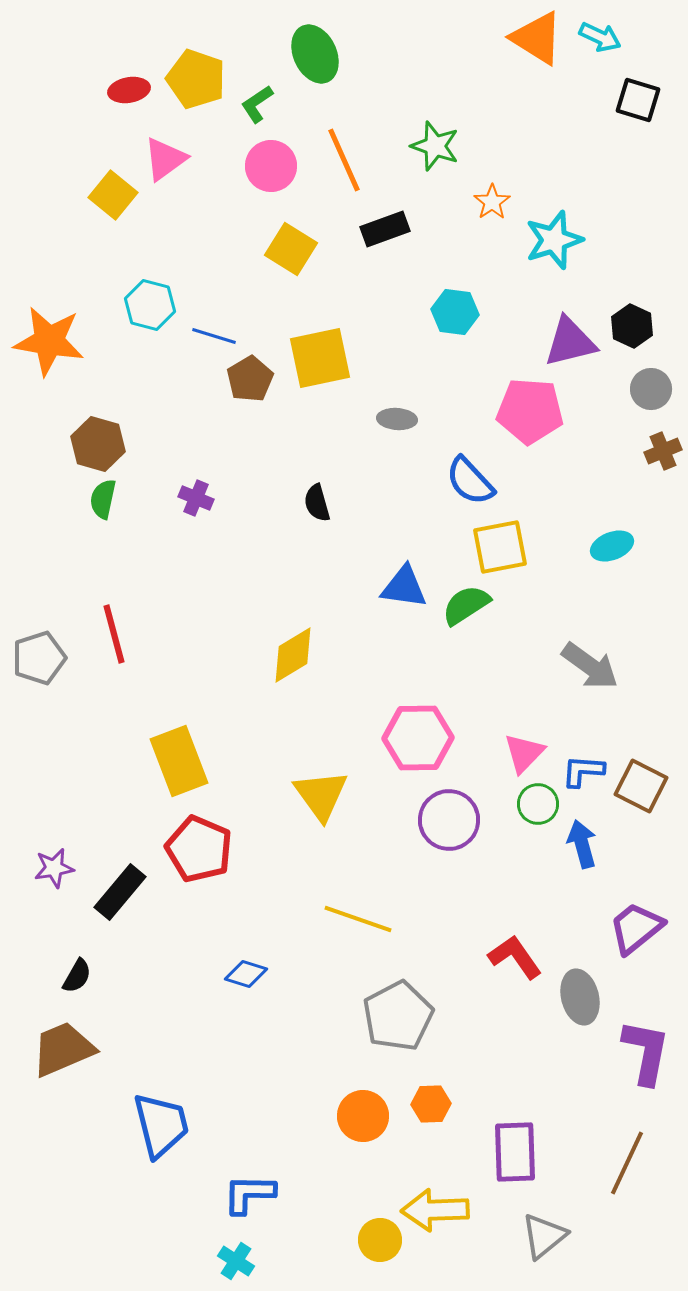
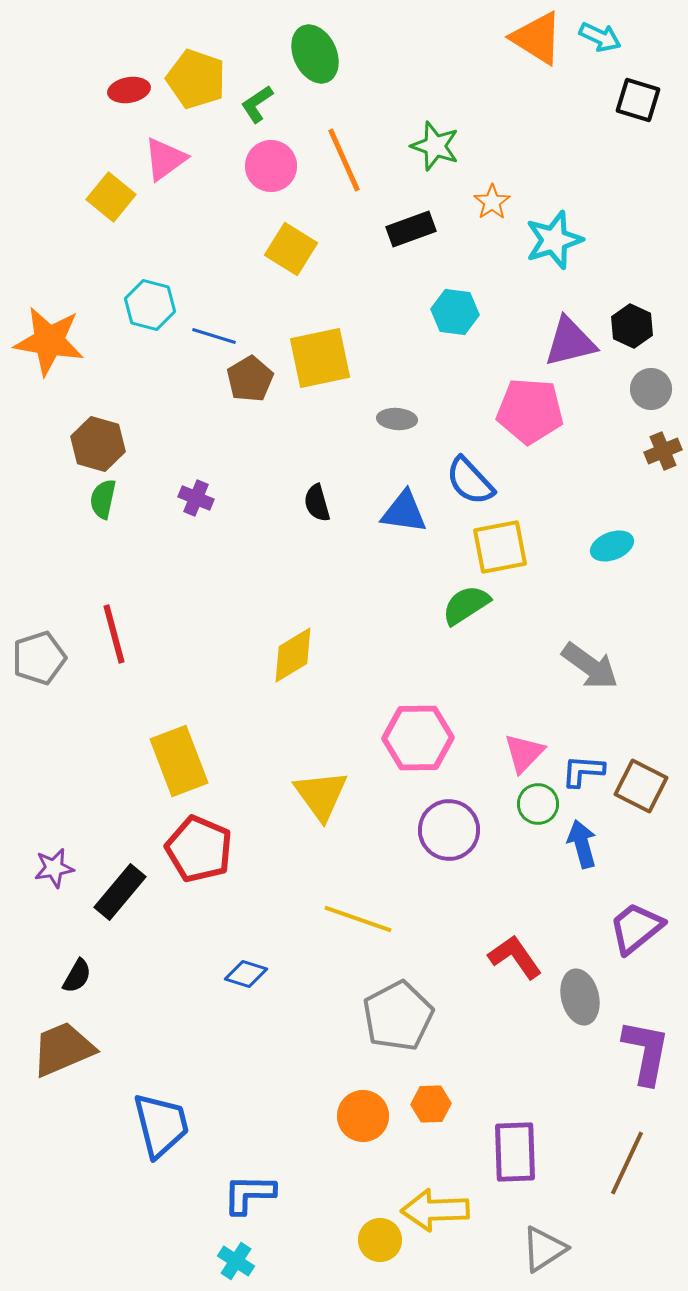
yellow square at (113, 195): moved 2 px left, 2 px down
black rectangle at (385, 229): moved 26 px right
blue triangle at (404, 587): moved 75 px up
purple circle at (449, 820): moved 10 px down
gray triangle at (544, 1236): moved 13 px down; rotated 6 degrees clockwise
